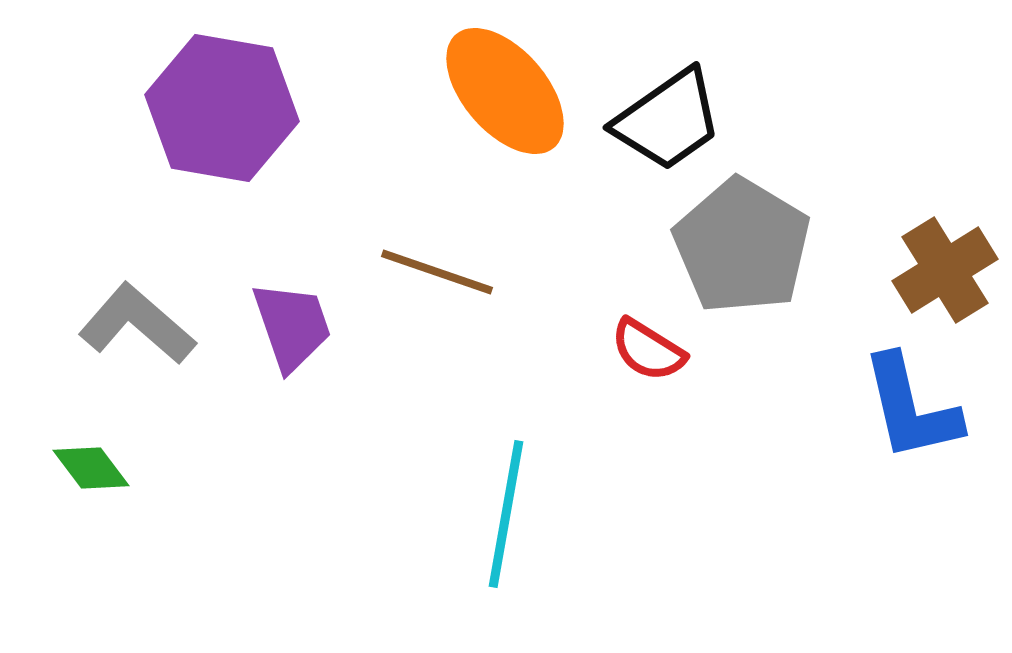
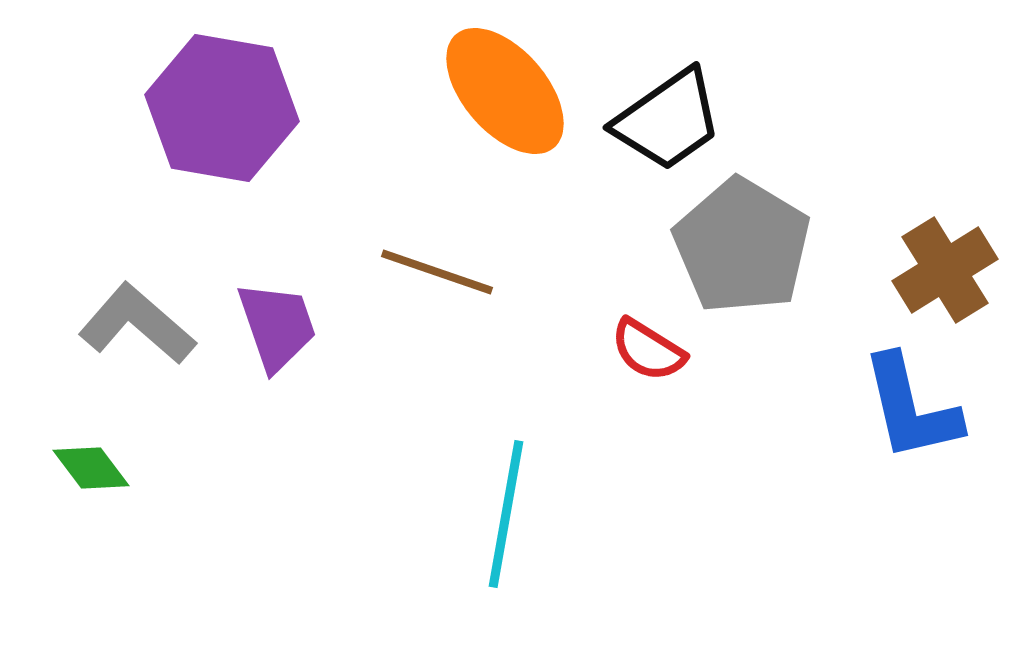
purple trapezoid: moved 15 px left
